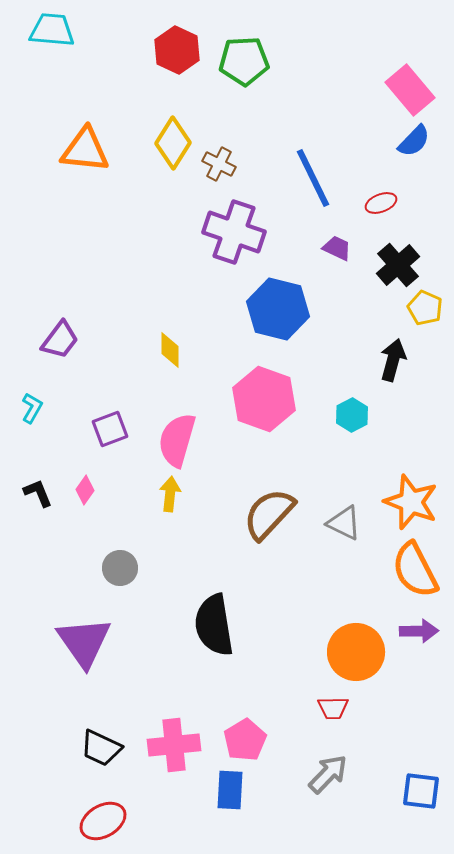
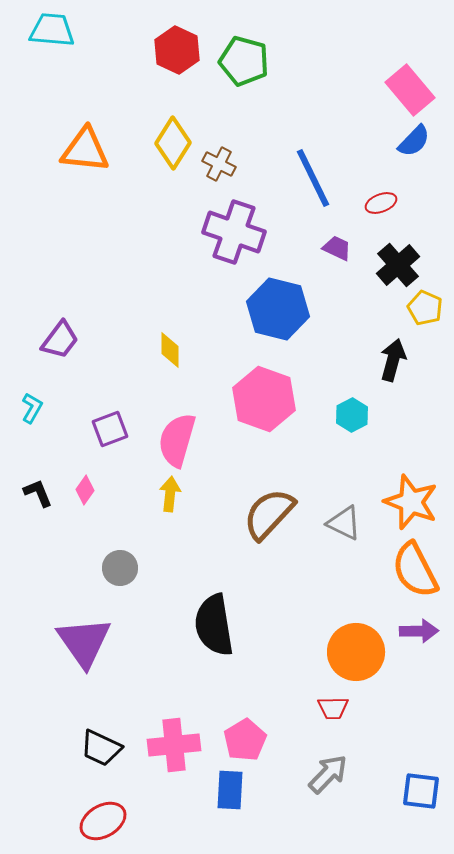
green pentagon at (244, 61): rotated 18 degrees clockwise
